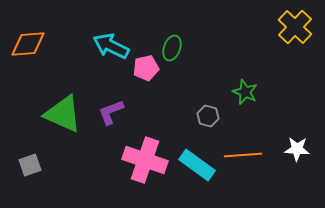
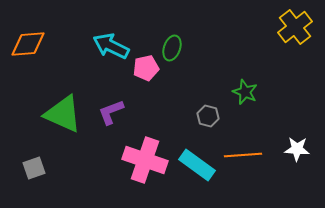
yellow cross: rotated 8 degrees clockwise
gray square: moved 4 px right, 3 px down
